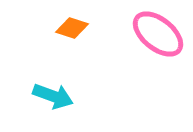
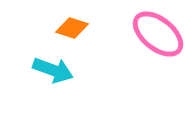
cyan arrow: moved 26 px up
